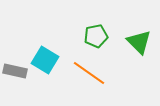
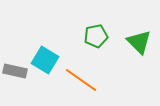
orange line: moved 8 px left, 7 px down
